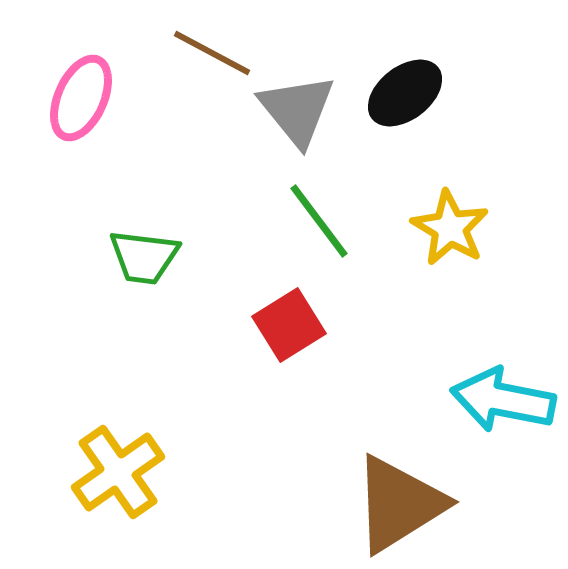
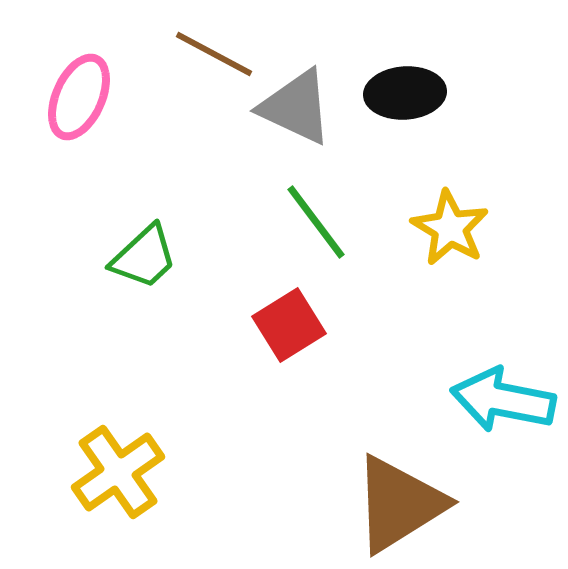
brown line: moved 2 px right, 1 px down
black ellipse: rotated 34 degrees clockwise
pink ellipse: moved 2 px left, 1 px up
gray triangle: moved 1 px left, 3 px up; rotated 26 degrees counterclockwise
green line: moved 3 px left, 1 px down
green trapezoid: rotated 50 degrees counterclockwise
